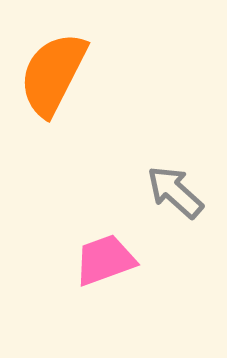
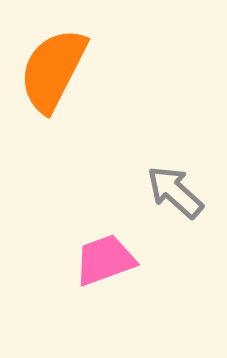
orange semicircle: moved 4 px up
